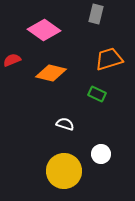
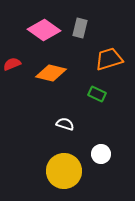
gray rectangle: moved 16 px left, 14 px down
red semicircle: moved 4 px down
